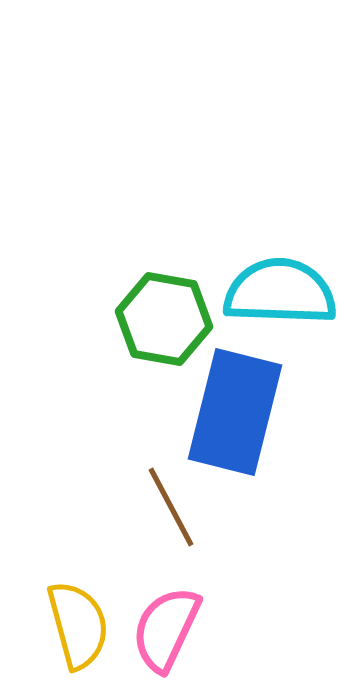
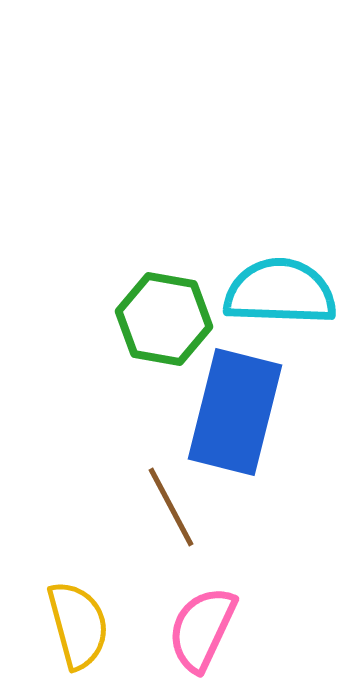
pink semicircle: moved 36 px right
